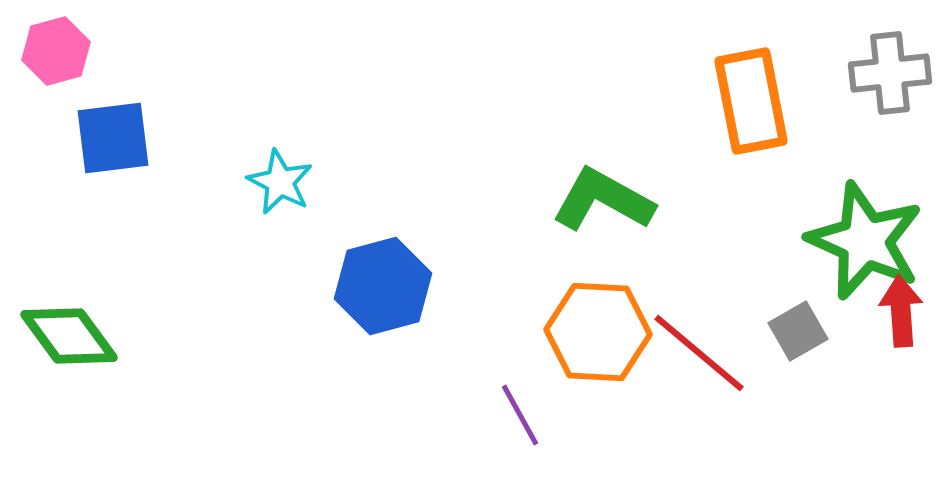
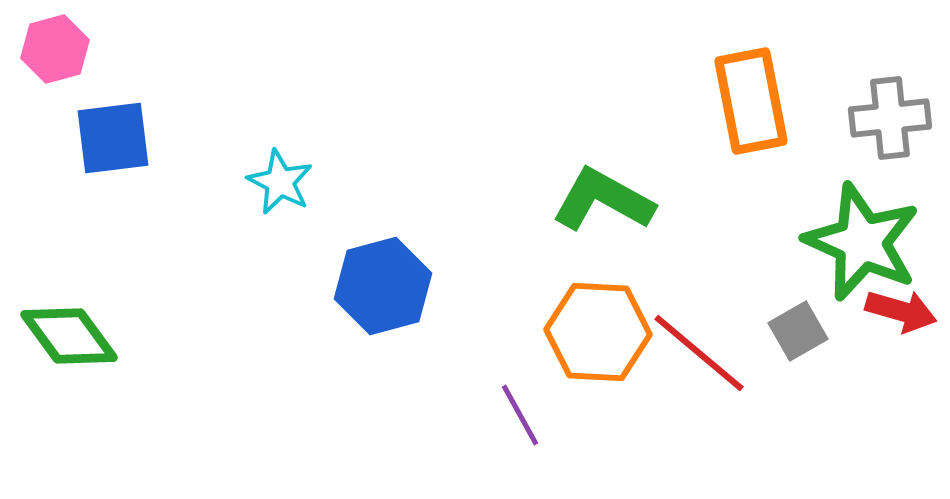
pink hexagon: moved 1 px left, 2 px up
gray cross: moved 45 px down
green star: moved 3 px left, 1 px down
red arrow: rotated 110 degrees clockwise
